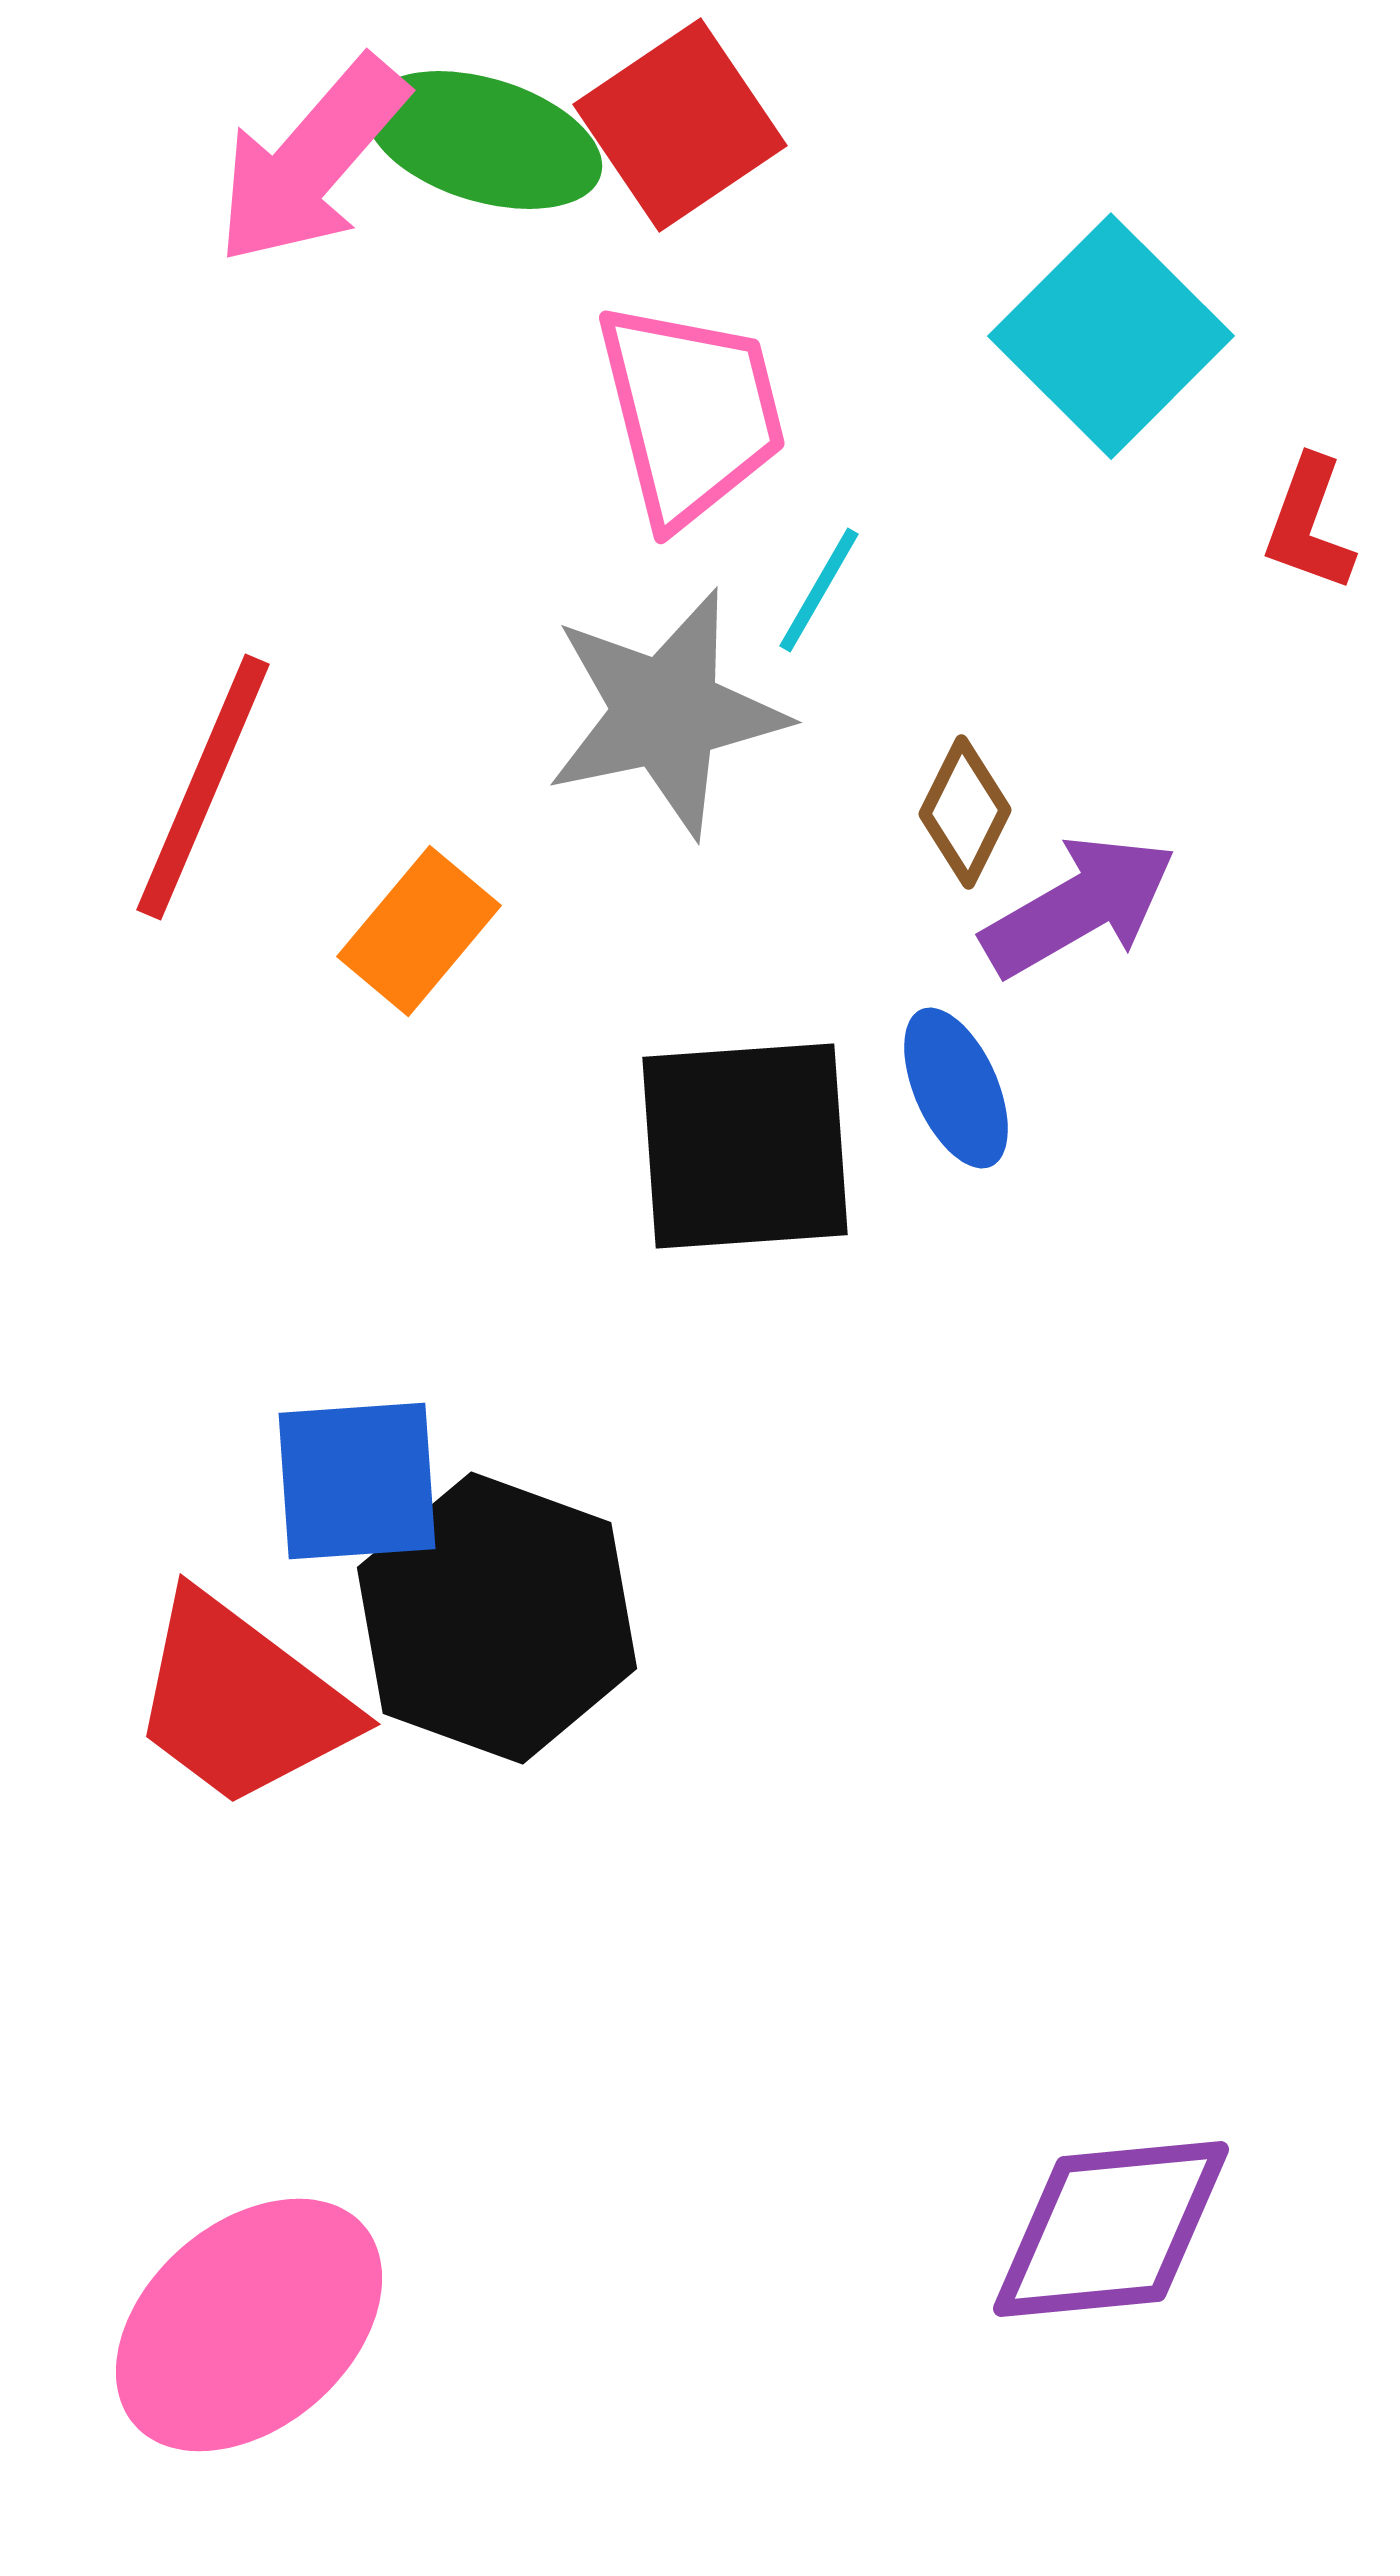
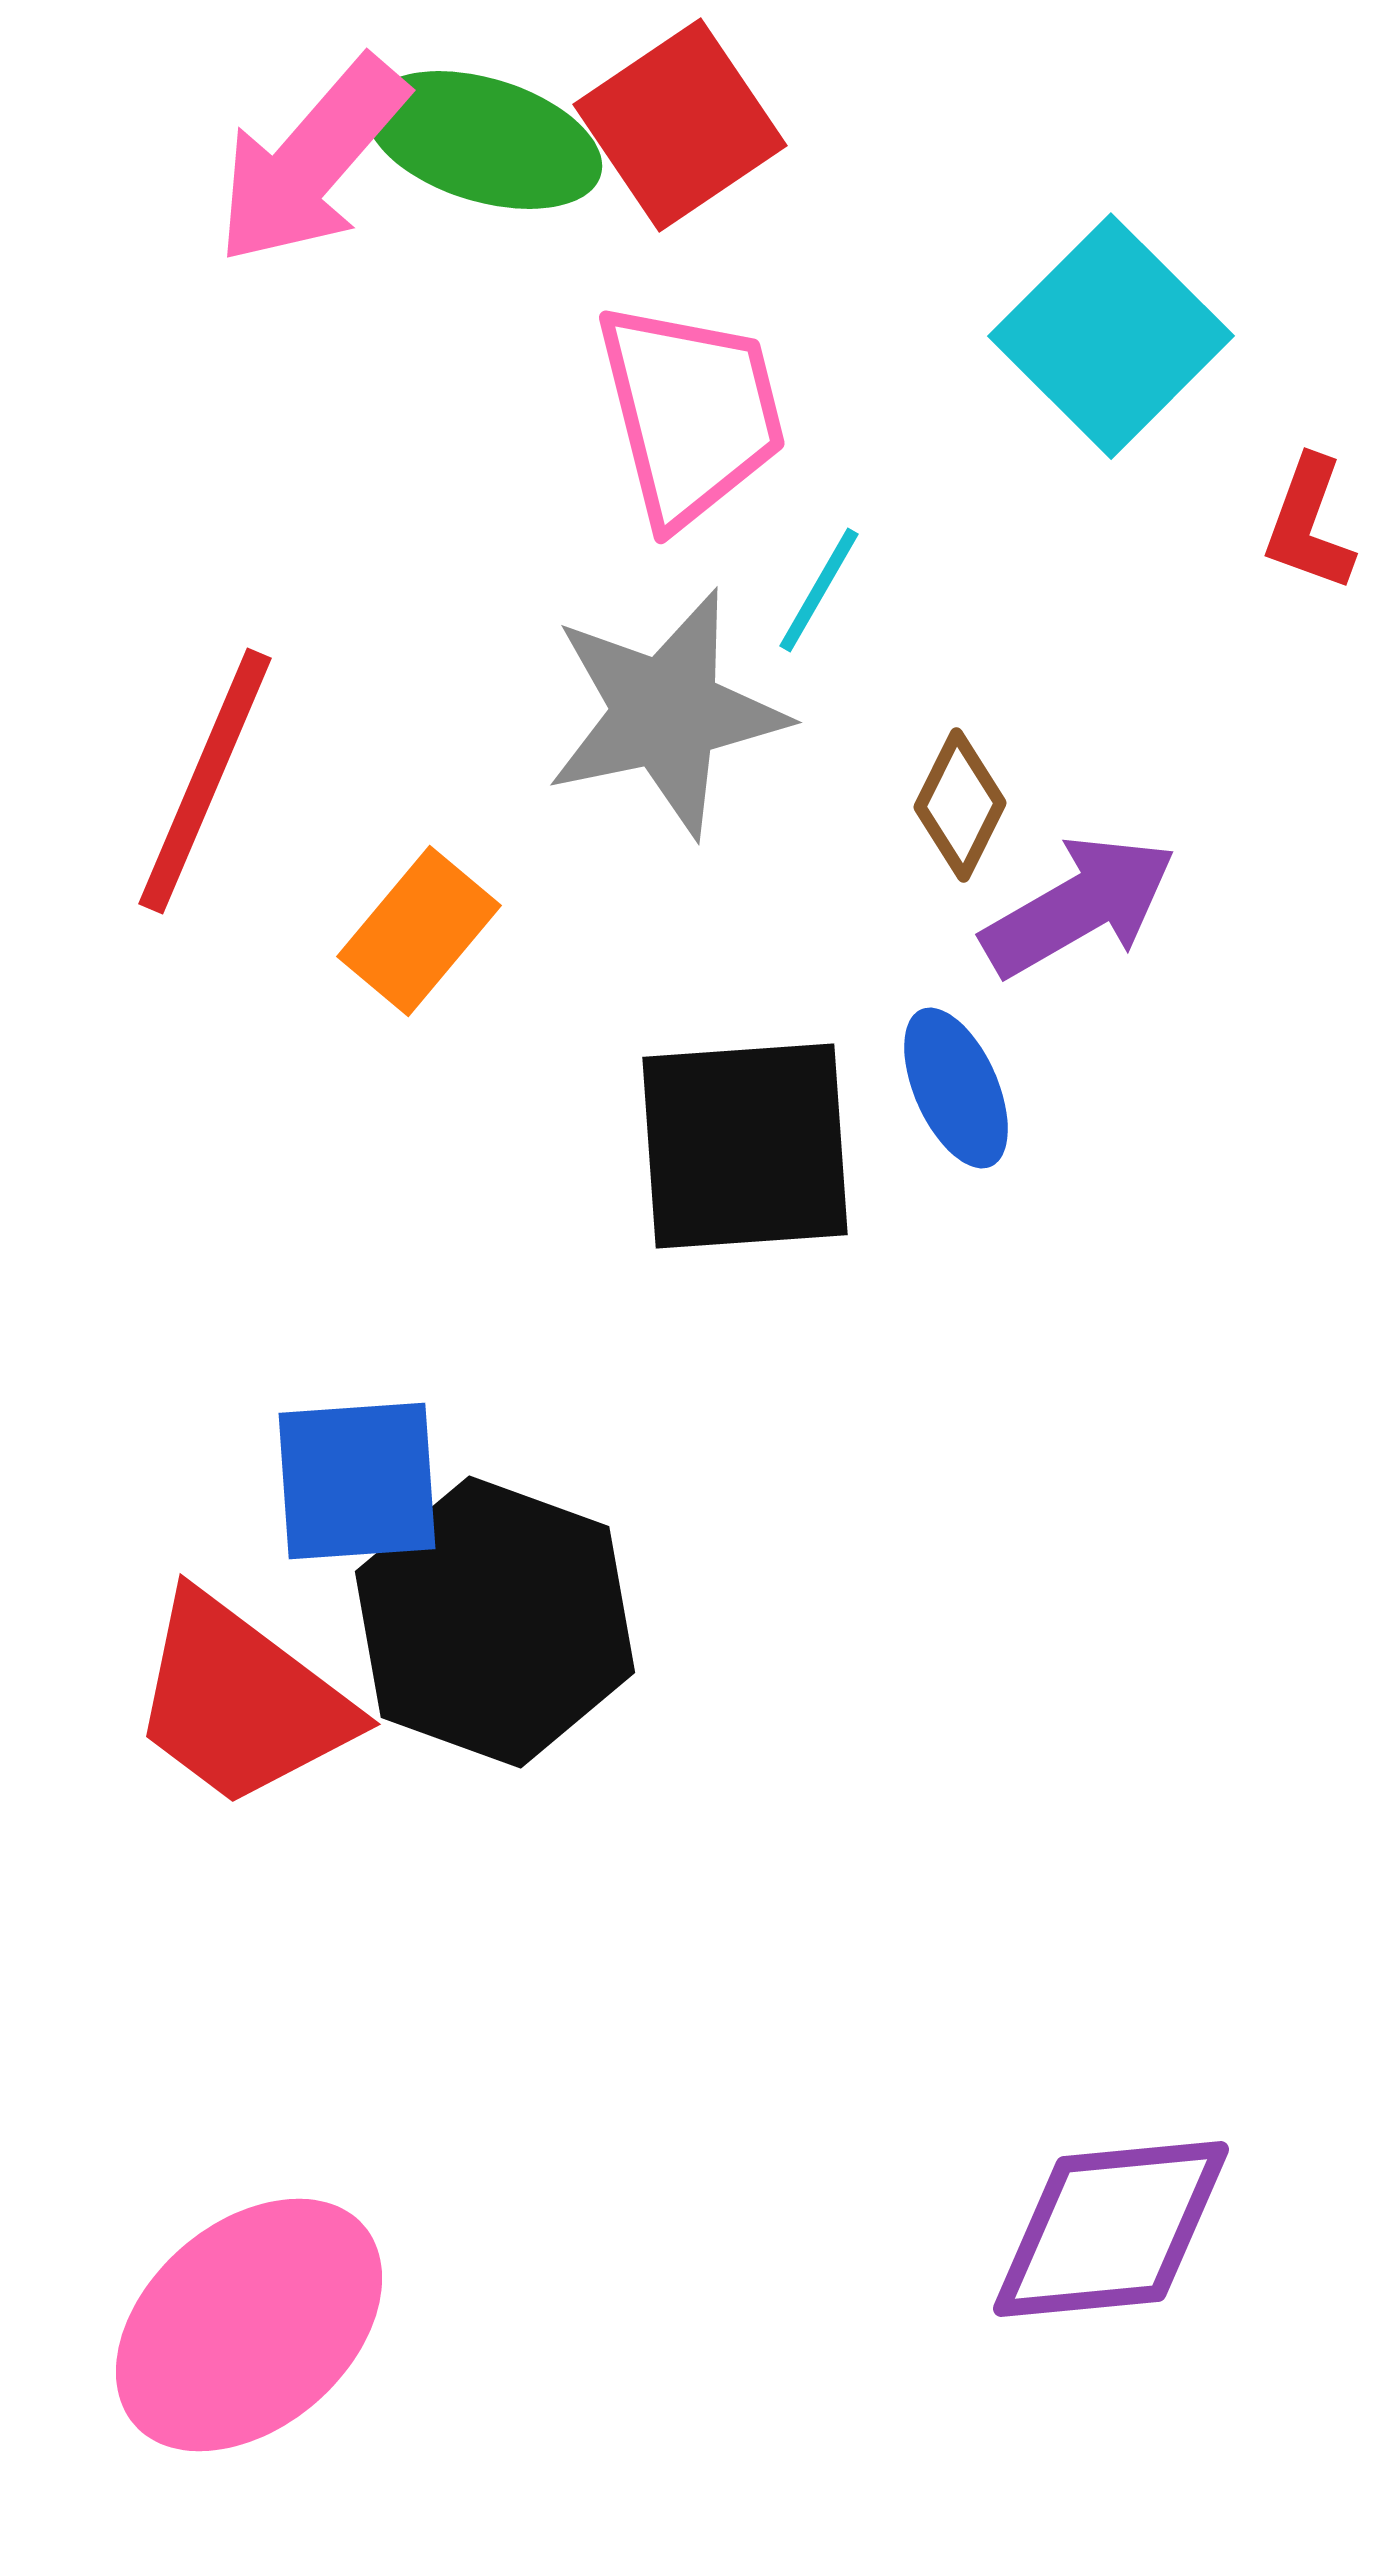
red line: moved 2 px right, 6 px up
brown diamond: moved 5 px left, 7 px up
black hexagon: moved 2 px left, 4 px down
